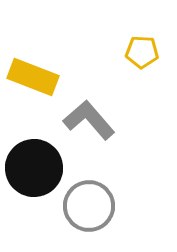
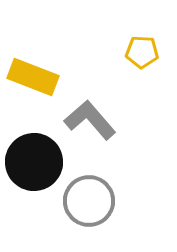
gray L-shape: moved 1 px right
black circle: moved 6 px up
gray circle: moved 5 px up
